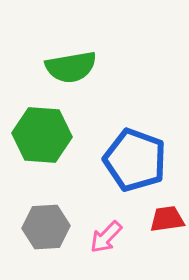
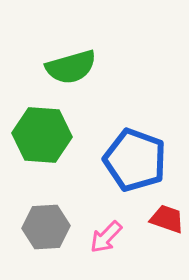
green semicircle: rotated 6 degrees counterclockwise
red trapezoid: rotated 27 degrees clockwise
